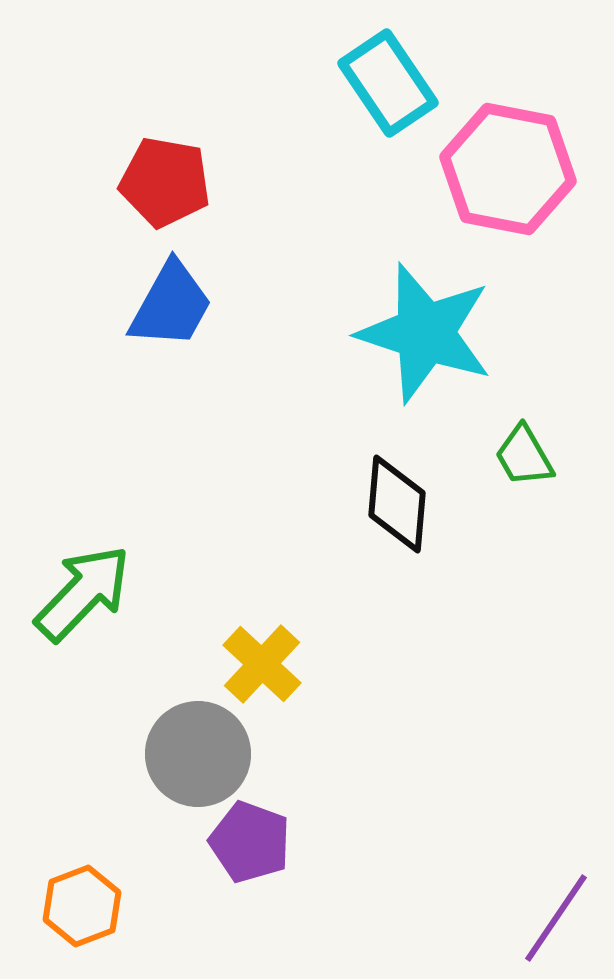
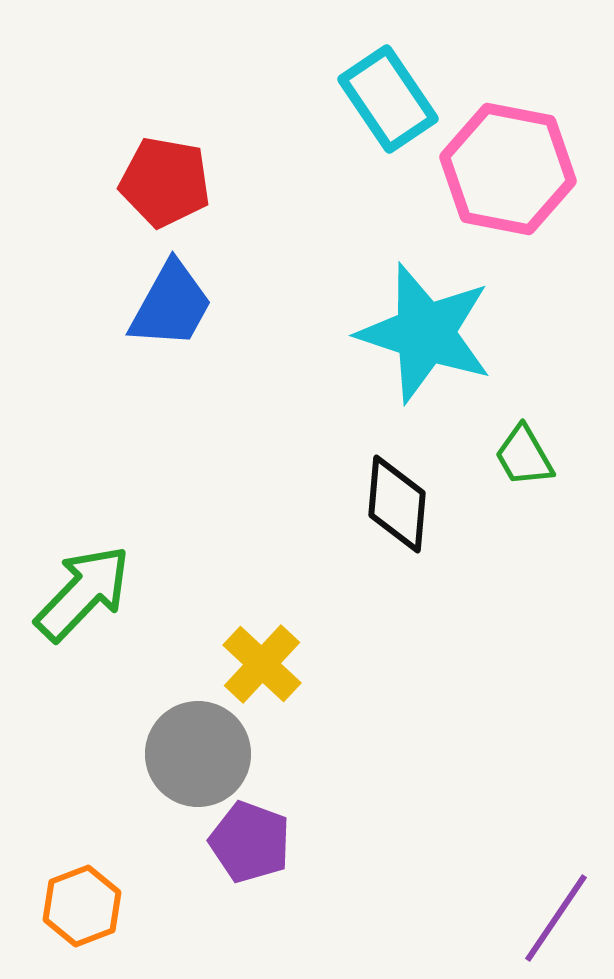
cyan rectangle: moved 16 px down
